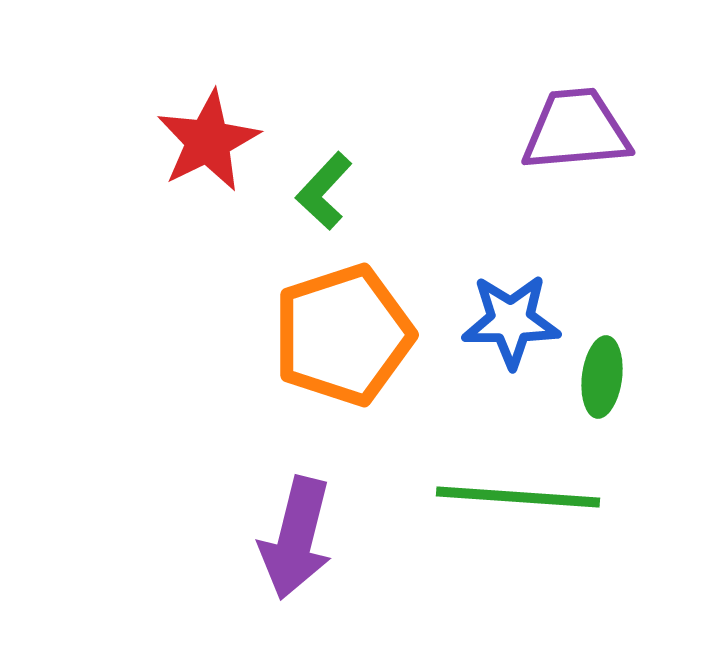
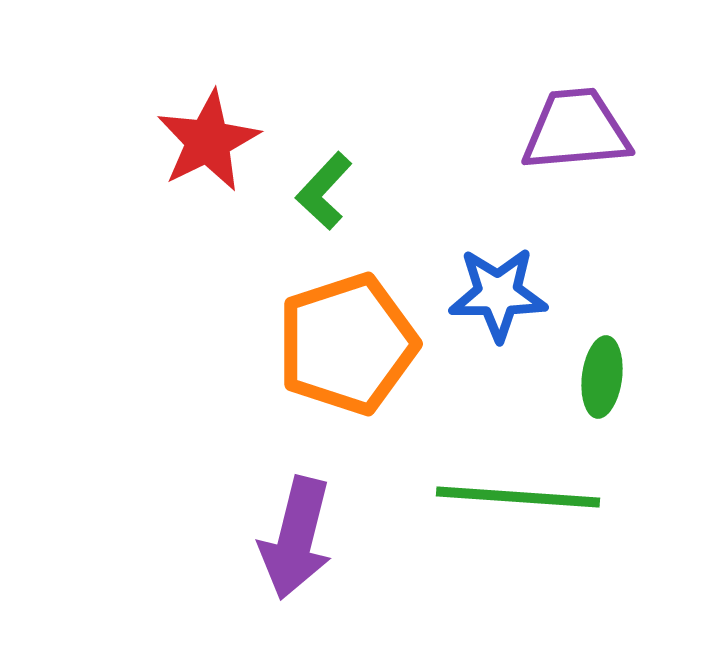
blue star: moved 13 px left, 27 px up
orange pentagon: moved 4 px right, 9 px down
